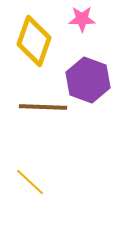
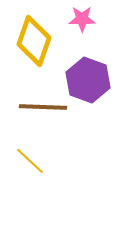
yellow line: moved 21 px up
